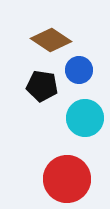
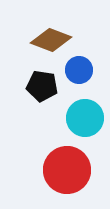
brown diamond: rotated 12 degrees counterclockwise
red circle: moved 9 px up
